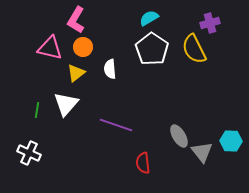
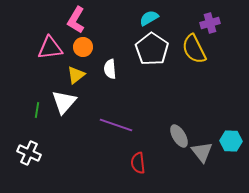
pink triangle: rotated 20 degrees counterclockwise
yellow triangle: moved 2 px down
white triangle: moved 2 px left, 2 px up
red semicircle: moved 5 px left
